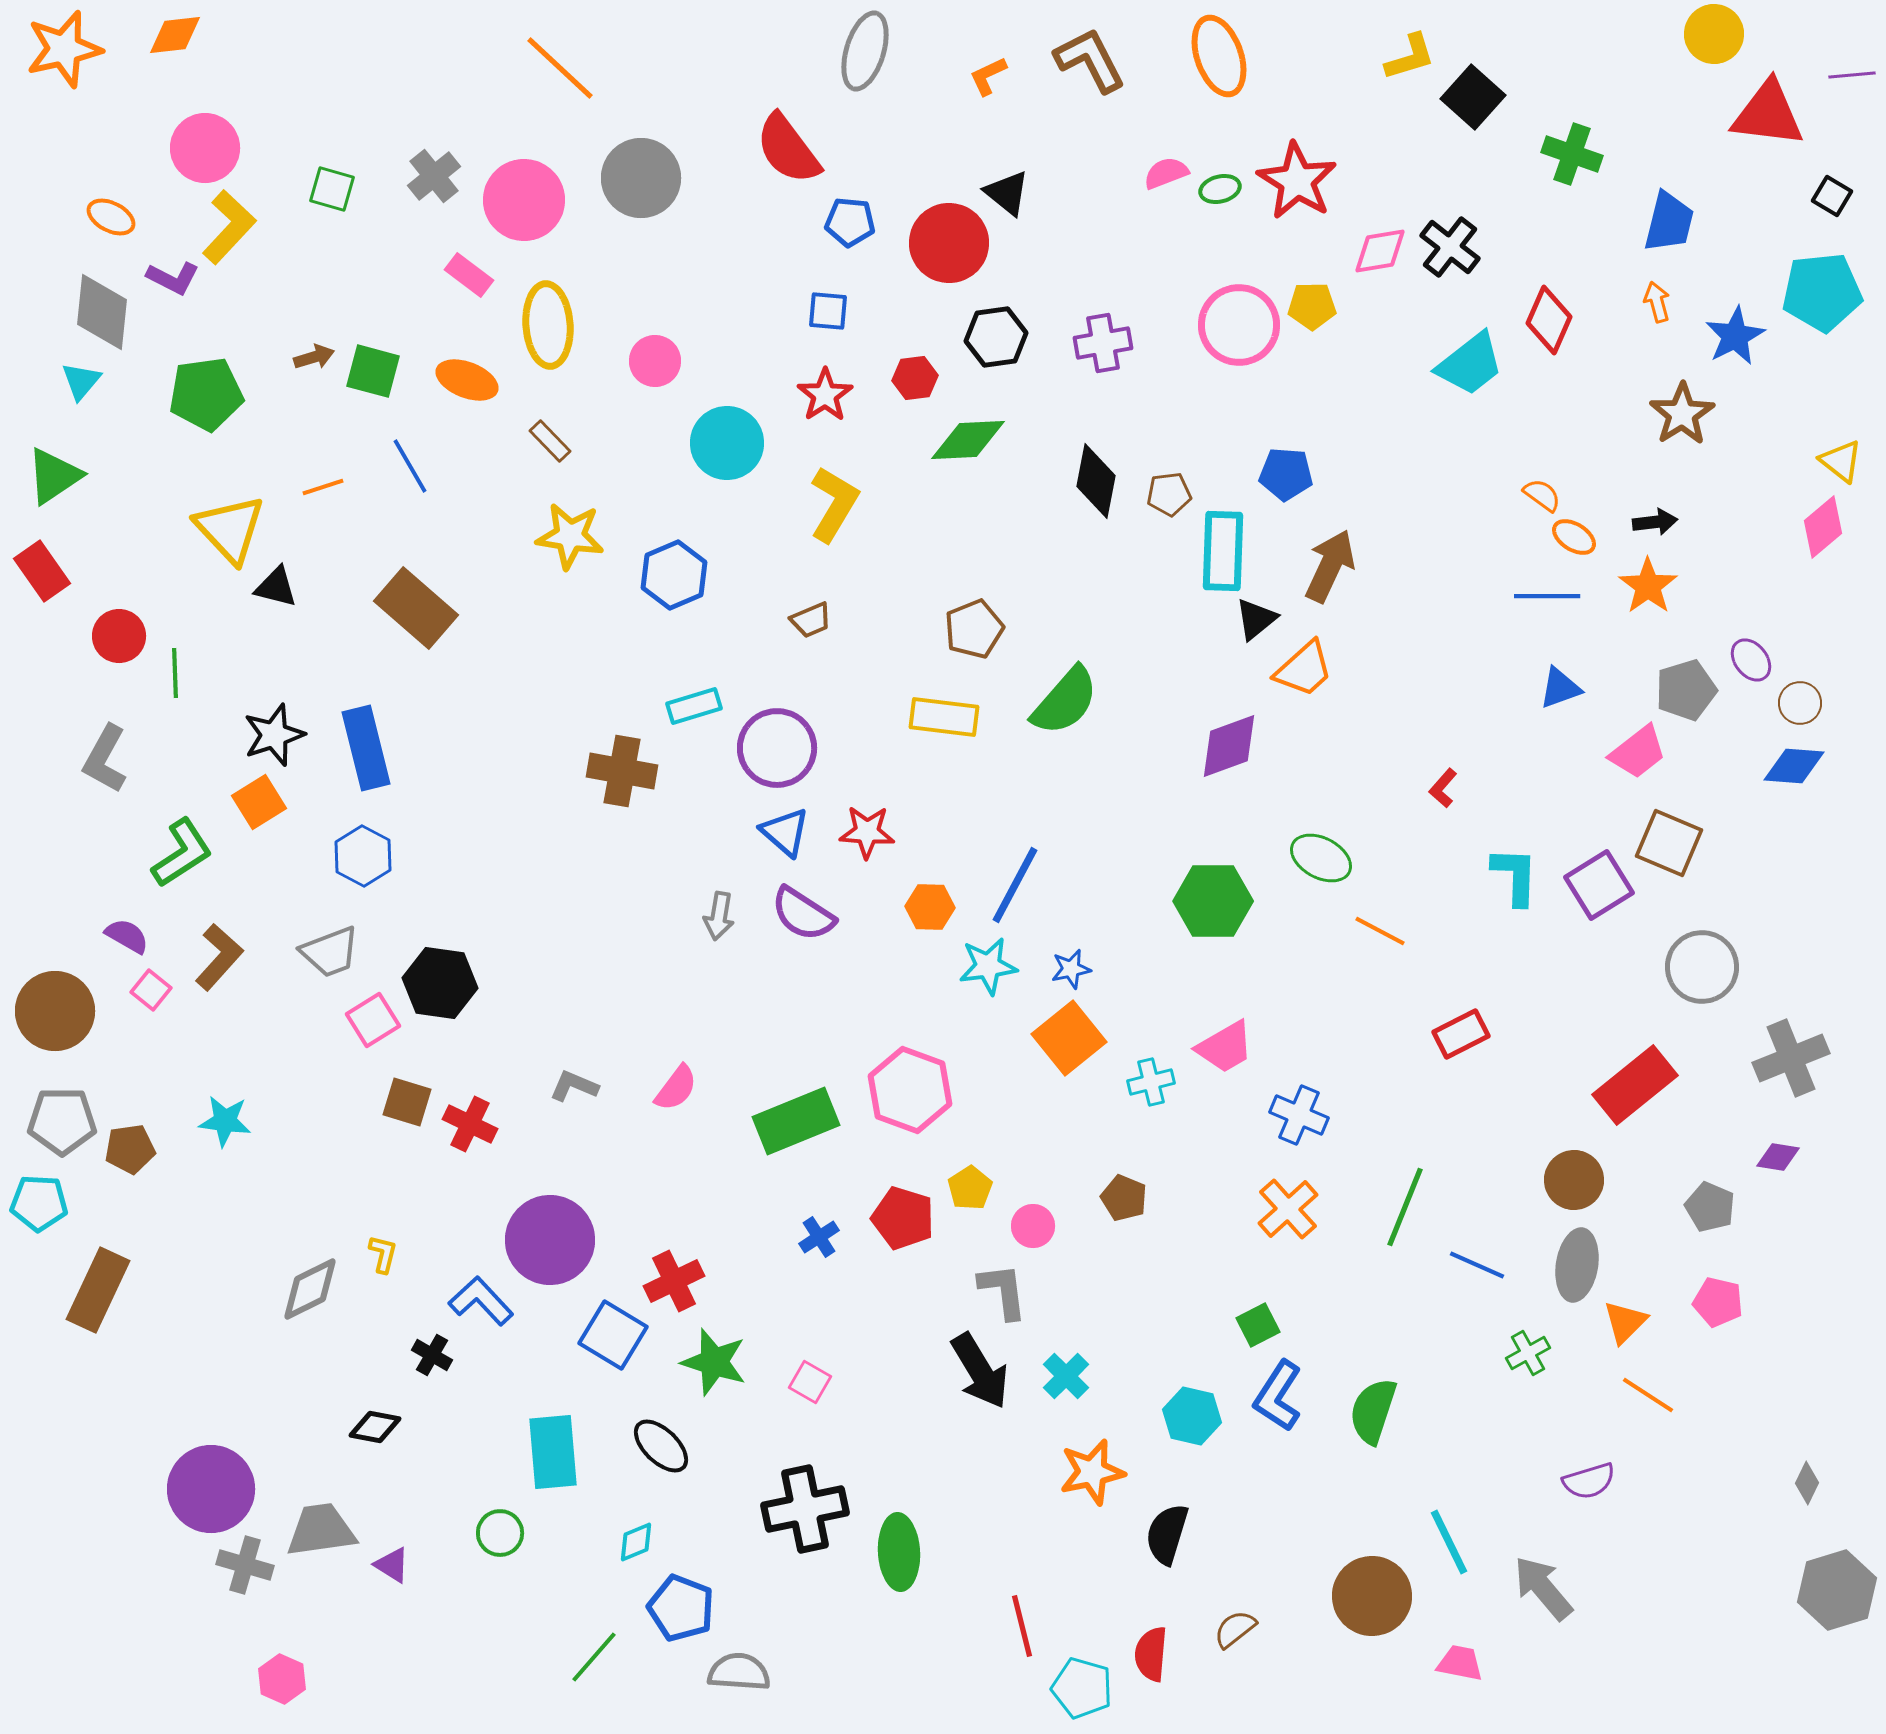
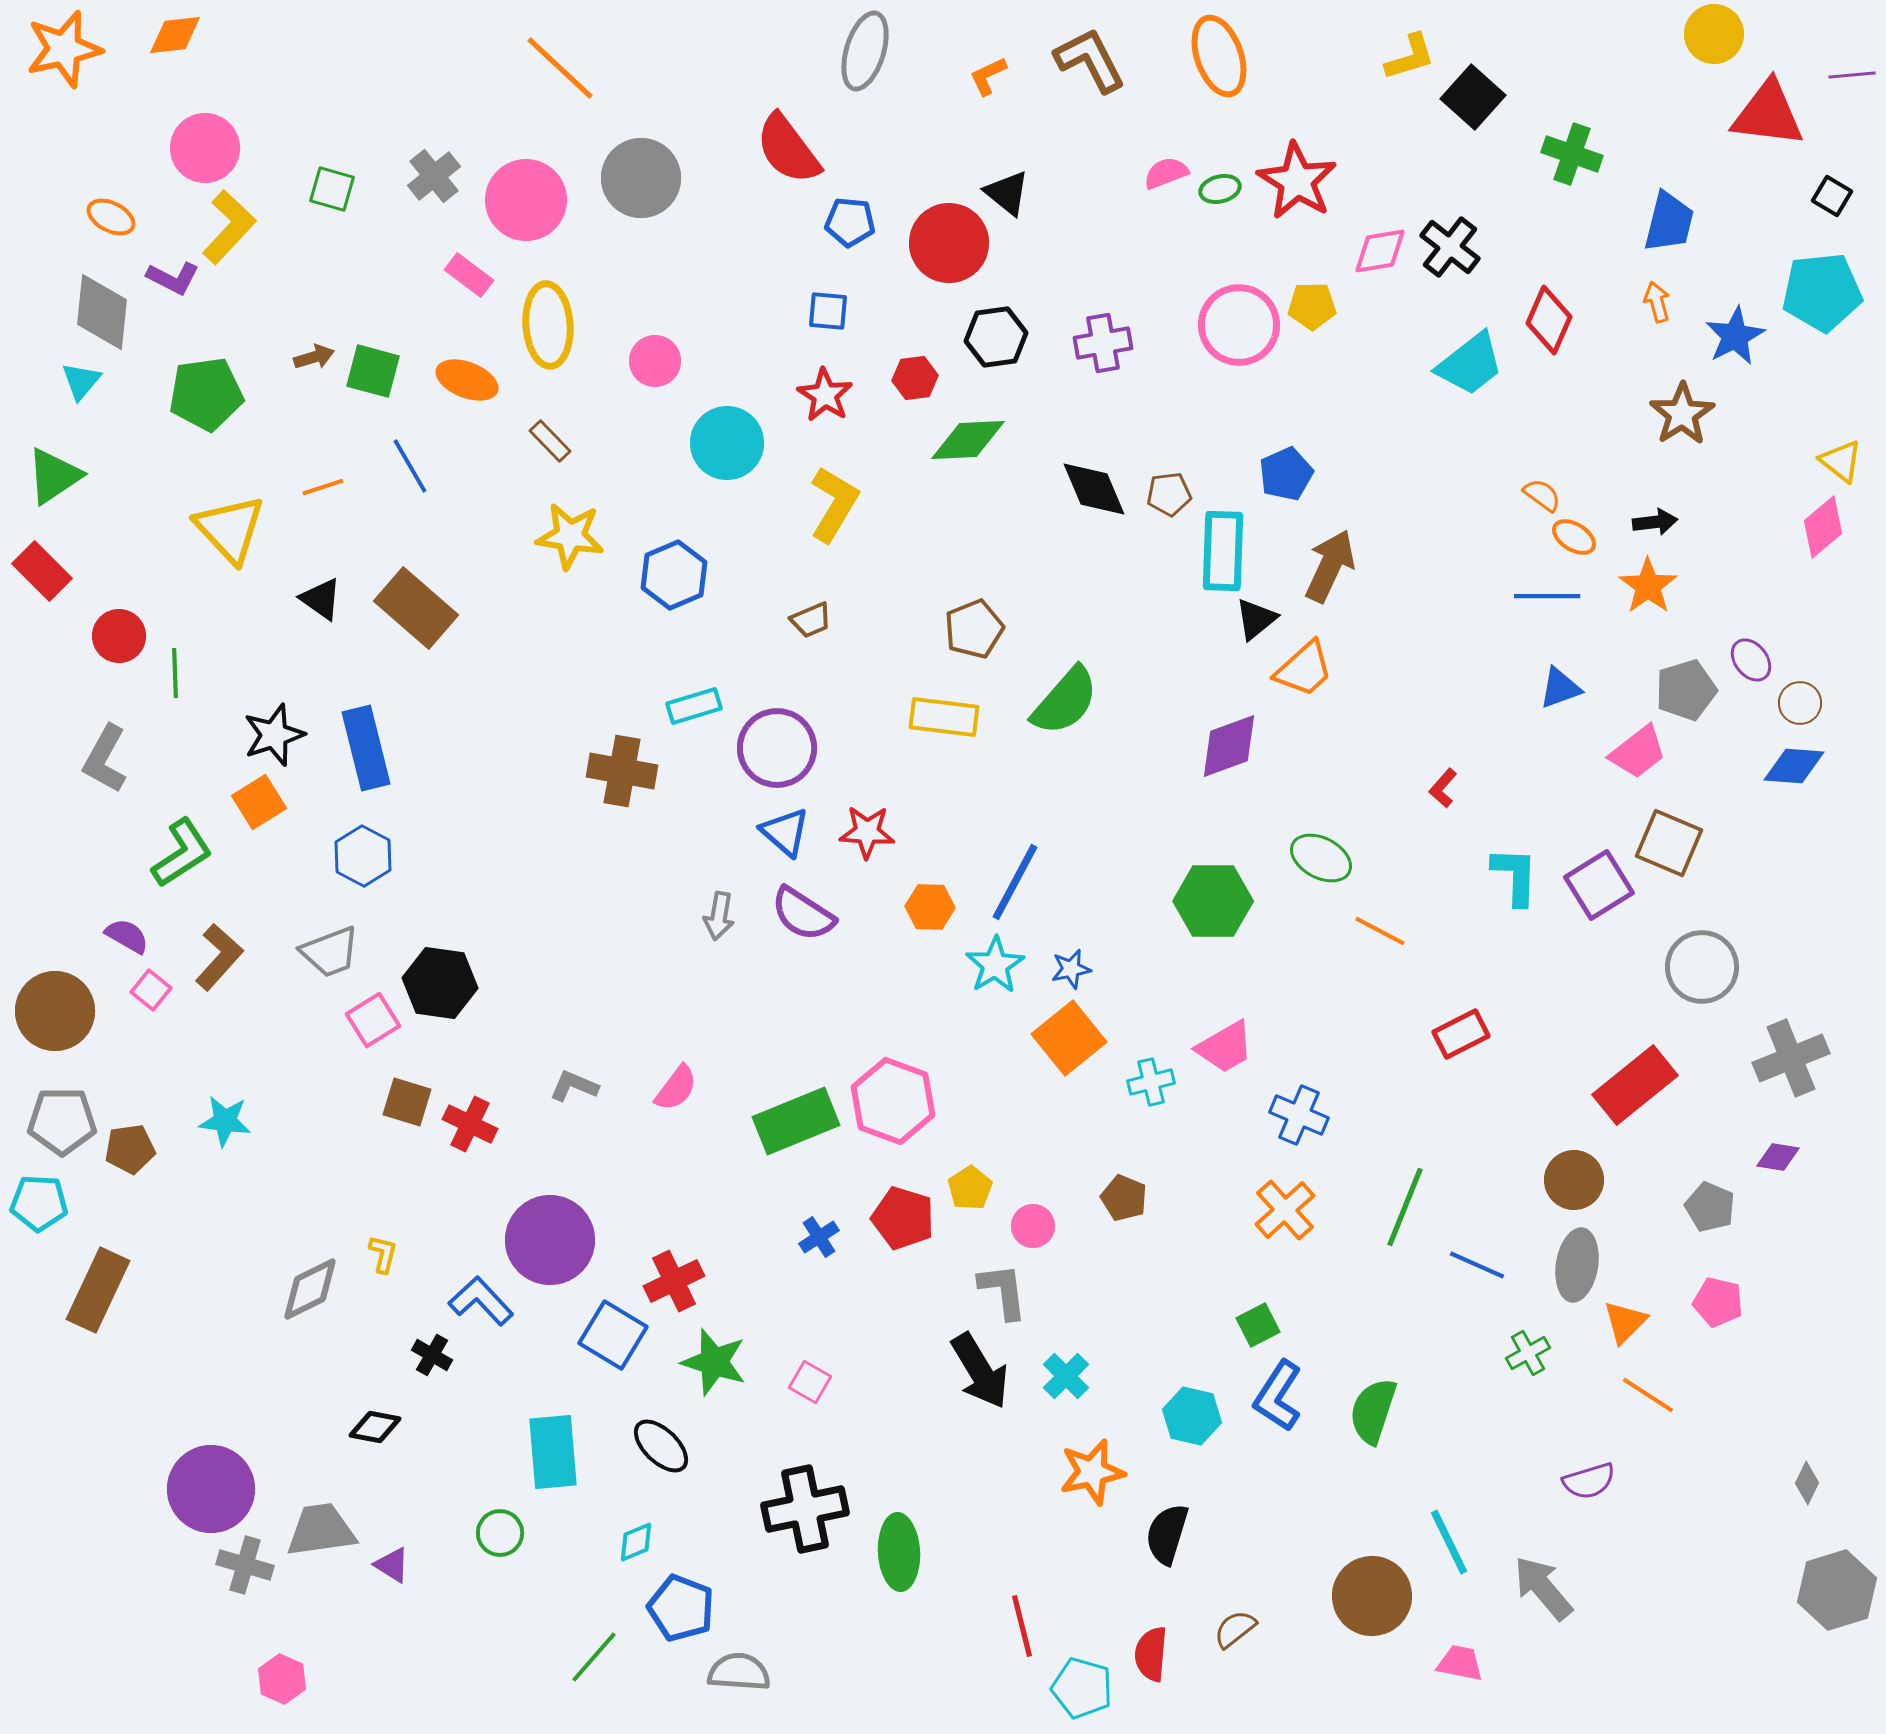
pink circle at (524, 200): moved 2 px right
red star at (825, 395): rotated 6 degrees counterclockwise
blue pentagon at (1286, 474): rotated 28 degrees counterclockwise
black diamond at (1096, 481): moved 2 px left, 8 px down; rotated 34 degrees counterclockwise
red rectangle at (42, 571): rotated 10 degrees counterclockwise
black triangle at (276, 587): moved 45 px right, 12 px down; rotated 21 degrees clockwise
blue line at (1015, 885): moved 3 px up
cyan star at (988, 966): moved 7 px right, 1 px up; rotated 24 degrees counterclockwise
pink hexagon at (910, 1090): moved 17 px left, 11 px down
orange cross at (1288, 1209): moved 3 px left, 1 px down
